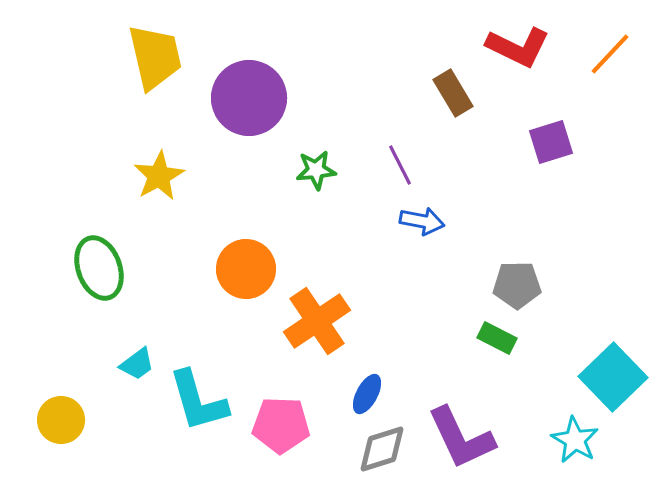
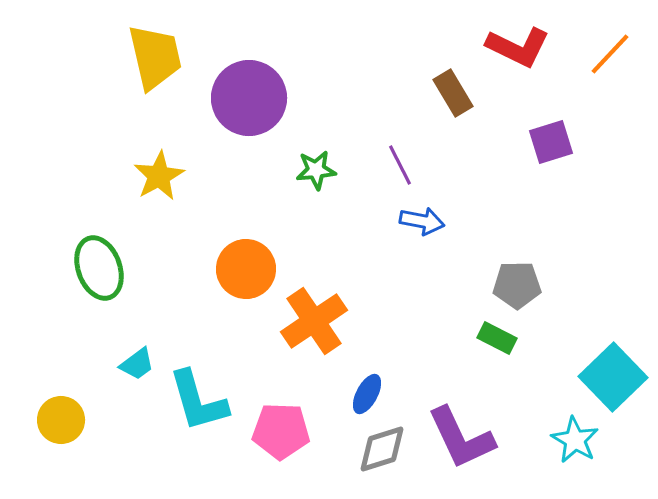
orange cross: moved 3 px left
pink pentagon: moved 6 px down
